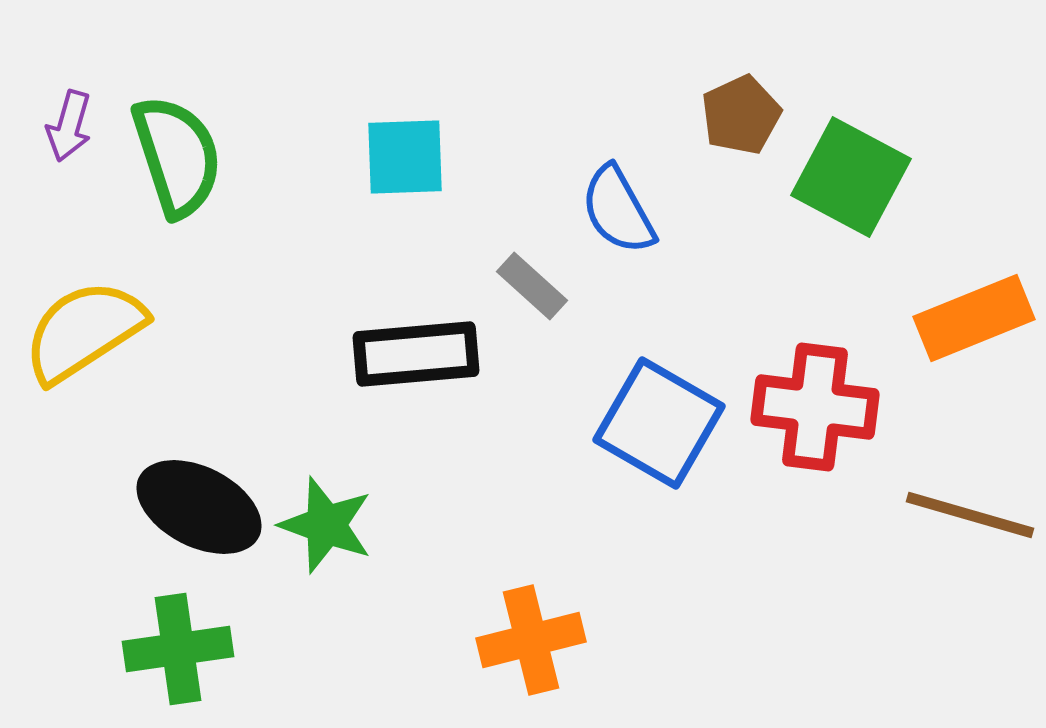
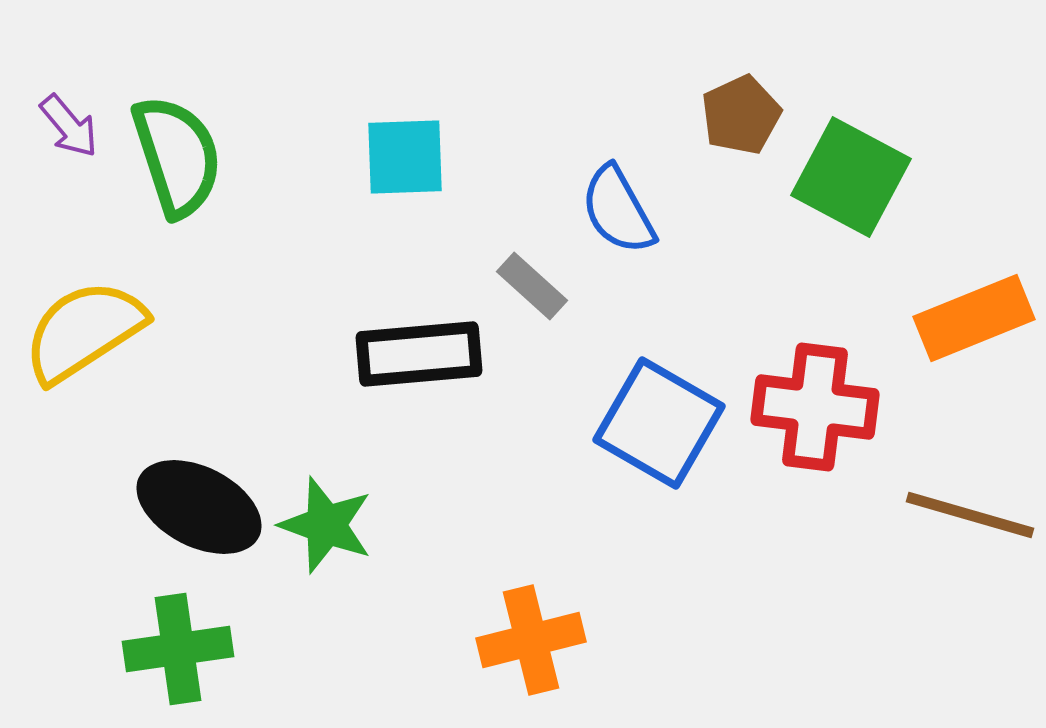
purple arrow: rotated 56 degrees counterclockwise
black rectangle: moved 3 px right
